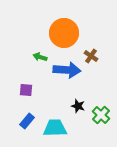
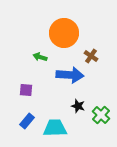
blue arrow: moved 3 px right, 5 px down
